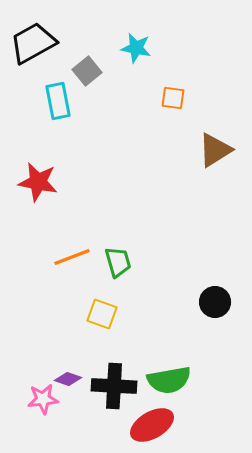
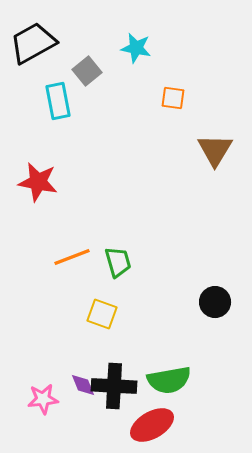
brown triangle: rotated 27 degrees counterclockwise
purple diamond: moved 15 px right, 6 px down; rotated 48 degrees clockwise
